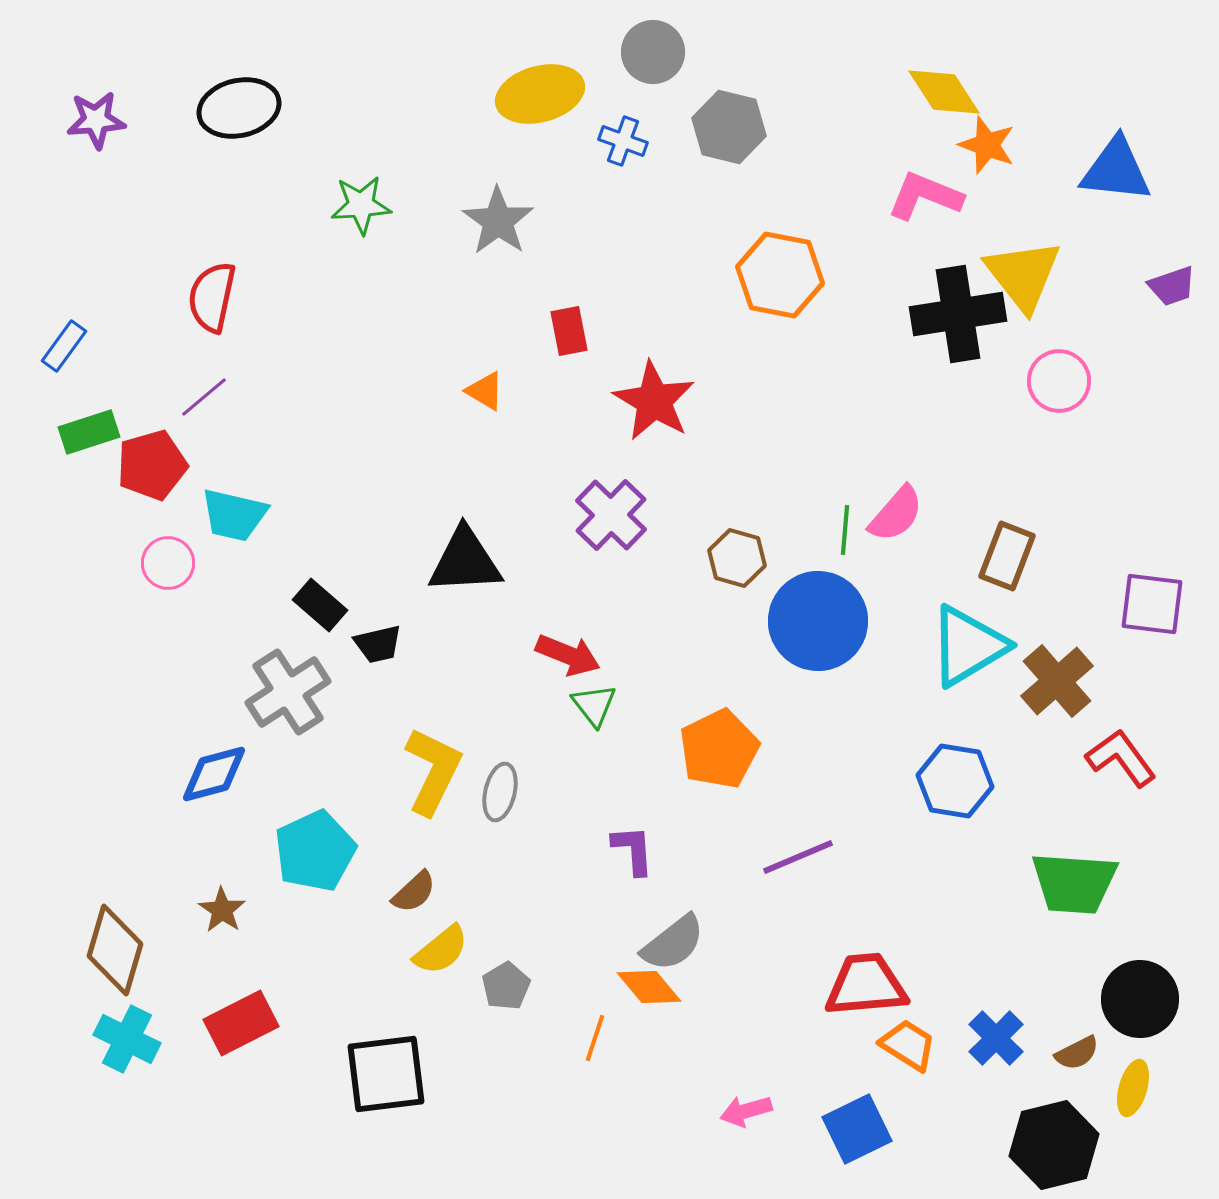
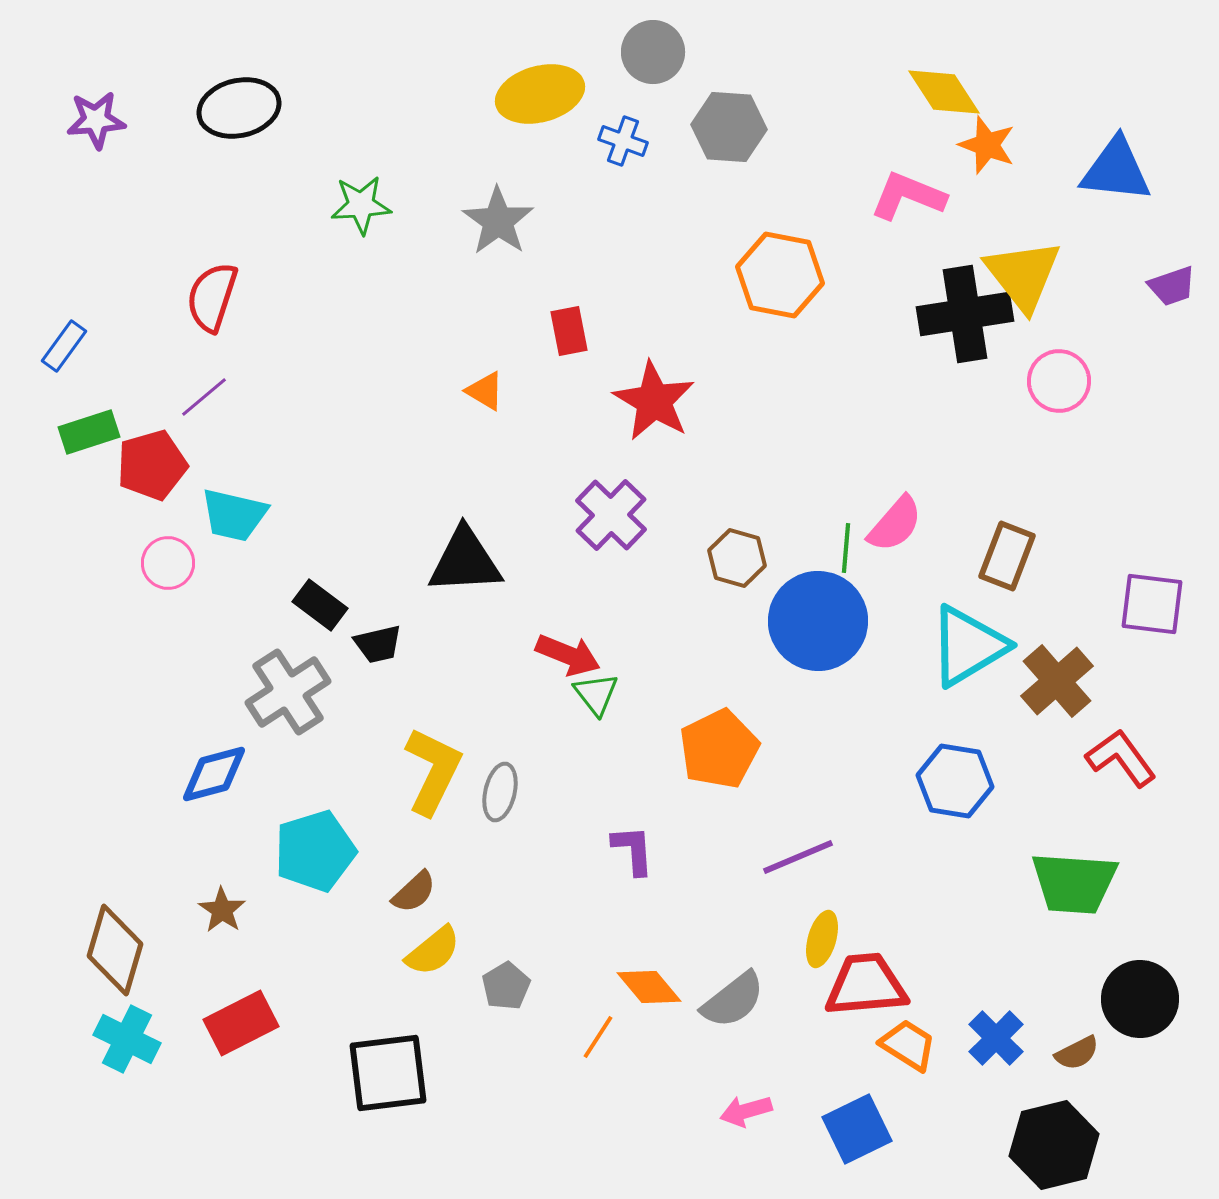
gray hexagon at (729, 127): rotated 10 degrees counterclockwise
pink L-shape at (925, 196): moved 17 px left
red semicircle at (212, 297): rotated 6 degrees clockwise
black cross at (958, 314): moved 7 px right
pink semicircle at (896, 514): moved 1 px left, 10 px down
green line at (845, 530): moved 1 px right, 18 px down
black rectangle at (320, 605): rotated 4 degrees counterclockwise
green triangle at (594, 705): moved 2 px right, 11 px up
cyan pentagon at (315, 851): rotated 8 degrees clockwise
gray semicircle at (673, 943): moved 60 px right, 57 px down
yellow semicircle at (441, 950): moved 8 px left, 1 px down
orange line at (595, 1038): moved 3 px right, 1 px up; rotated 15 degrees clockwise
black square at (386, 1074): moved 2 px right, 1 px up
yellow ellipse at (1133, 1088): moved 311 px left, 149 px up
